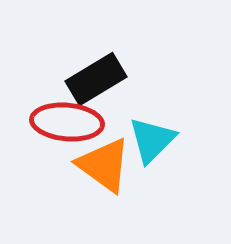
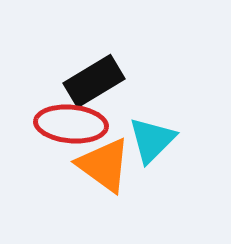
black rectangle: moved 2 px left, 2 px down
red ellipse: moved 4 px right, 2 px down
